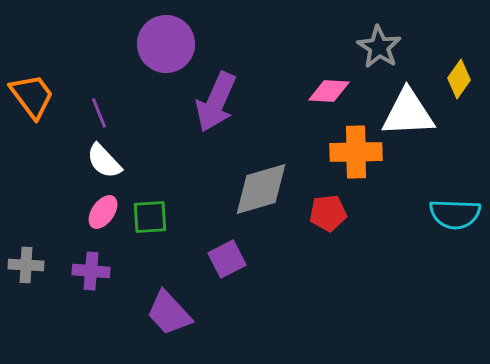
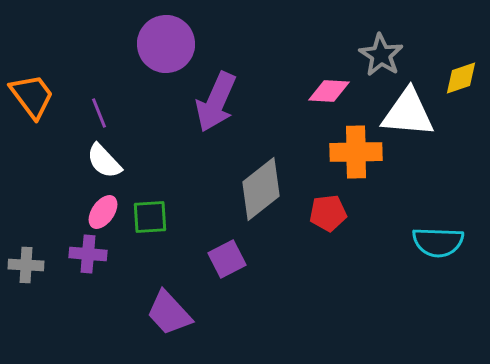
gray star: moved 2 px right, 8 px down
yellow diamond: moved 2 px right, 1 px up; rotated 36 degrees clockwise
white triangle: rotated 8 degrees clockwise
gray diamond: rotated 22 degrees counterclockwise
cyan semicircle: moved 17 px left, 28 px down
purple cross: moved 3 px left, 17 px up
